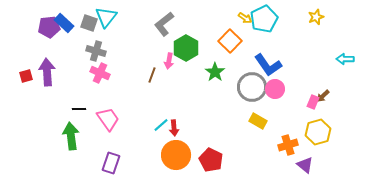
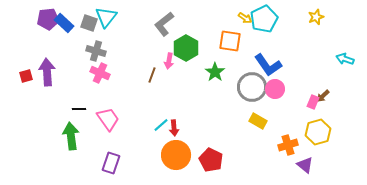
purple pentagon: moved 1 px left, 8 px up
orange square: rotated 35 degrees counterclockwise
cyan arrow: rotated 18 degrees clockwise
